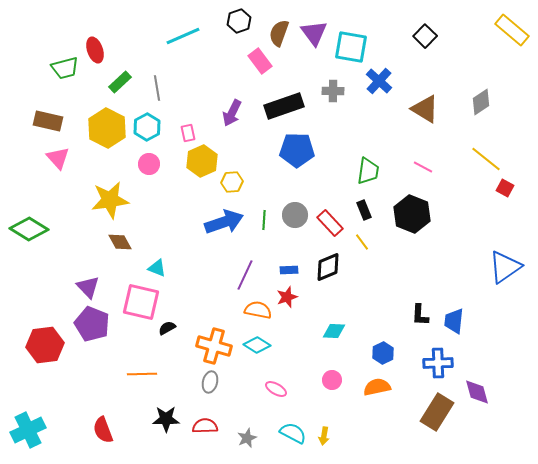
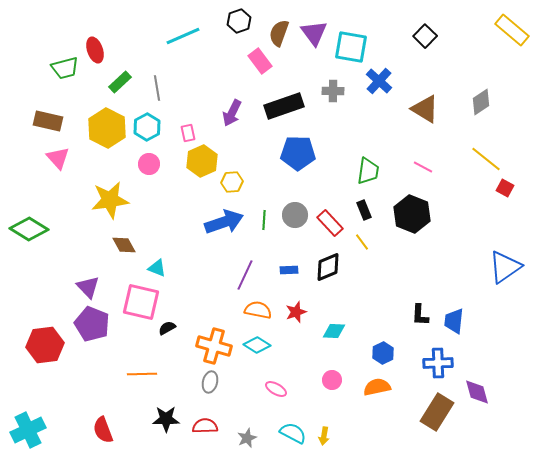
blue pentagon at (297, 150): moved 1 px right, 3 px down
brown diamond at (120, 242): moved 4 px right, 3 px down
red star at (287, 297): moved 9 px right, 15 px down
